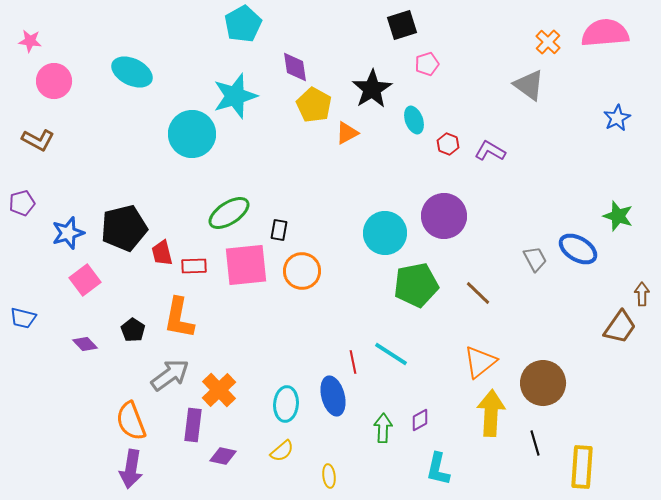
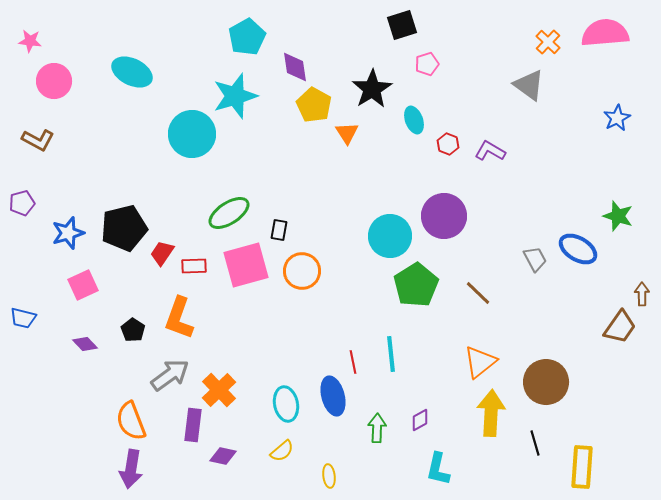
cyan pentagon at (243, 24): moved 4 px right, 13 px down
orange triangle at (347, 133): rotated 35 degrees counterclockwise
cyan circle at (385, 233): moved 5 px right, 3 px down
red trapezoid at (162, 253): rotated 48 degrees clockwise
pink square at (246, 265): rotated 9 degrees counterclockwise
pink square at (85, 280): moved 2 px left, 5 px down; rotated 12 degrees clockwise
green pentagon at (416, 285): rotated 21 degrees counterclockwise
orange L-shape at (179, 318): rotated 9 degrees clockwise
cyan line at (391, 354): rotated 51 degrees clockwise
brown circle at (543, 383): moved 3 px right, 1 px up
cyan ellipse at (286, 404): rotated 16 degrees counterclockwise
green arrow at (383, 428): moved 6 px left
